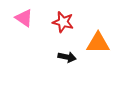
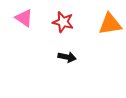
orange triangle: moved 12 px right, 19 px up; rotated 10 degrees counterclockwise
